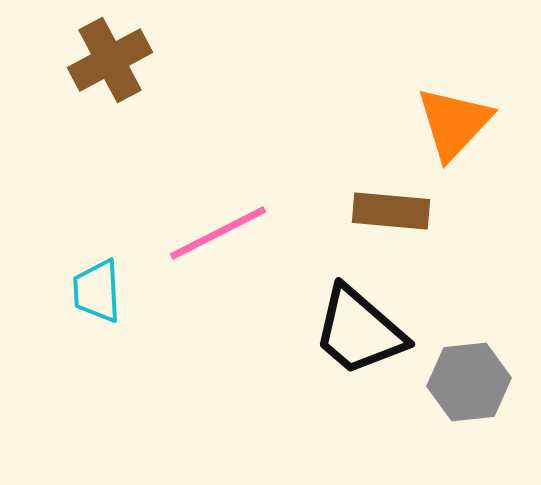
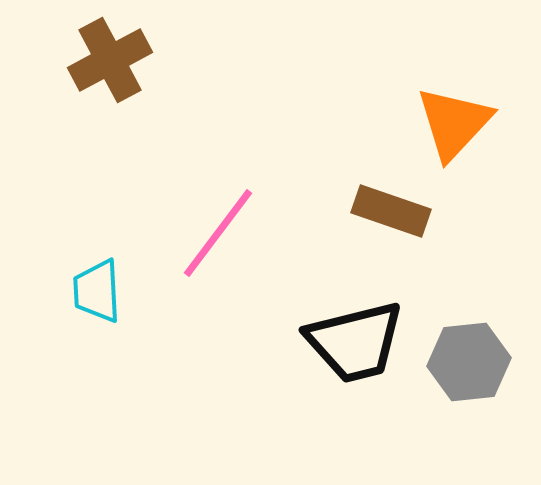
brown rectangle: rotated 14 degrees clockwise
pink line: rotated 26 degrees counterclockwise
black trapezoid: moved 4 px left, 11 px down; rotated 55 degrees counterclockwise
gray hexagon: moved 20 px up
